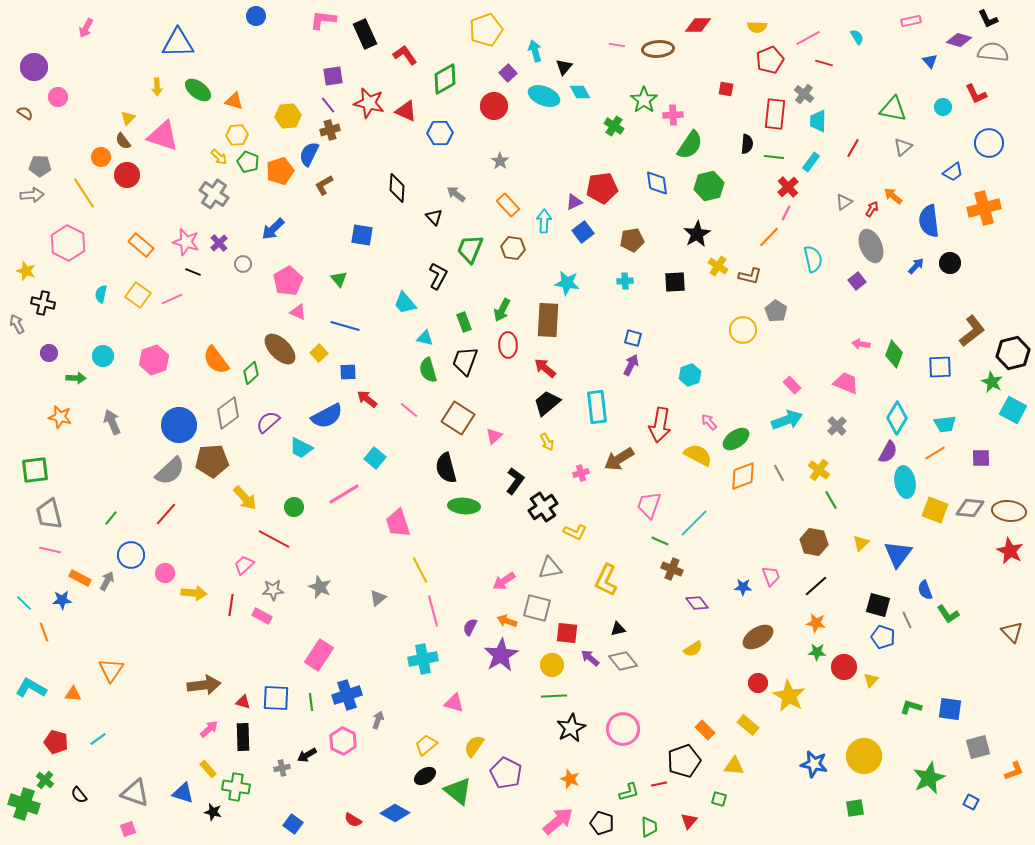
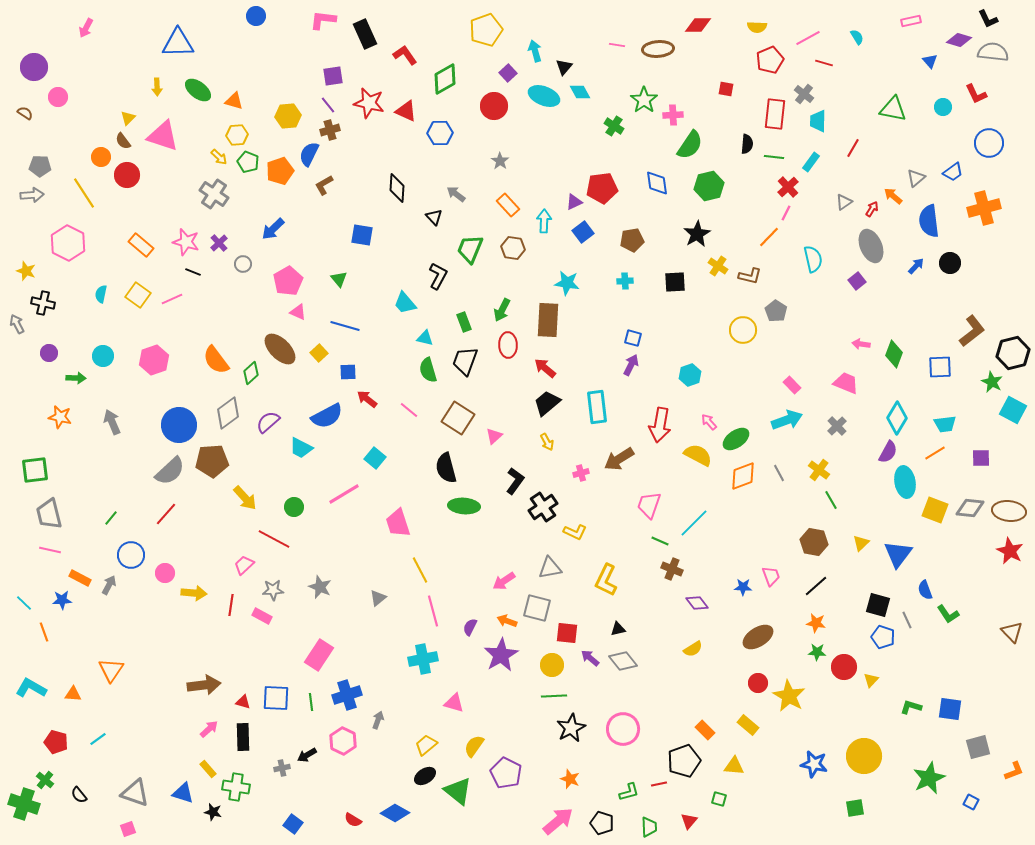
gray triangle at (903, 147): moved 13 px right, 31 px down
gray arrow at (107, 581): moved 2 px right, 4 px down
